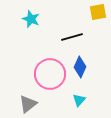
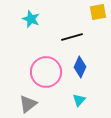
pink circle: moved 4 px left, 2 px up
